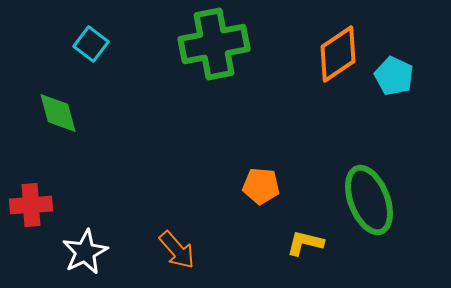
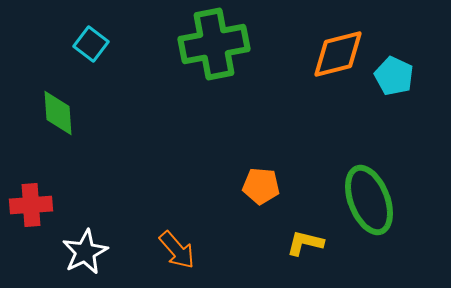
orange diamond: rotated 20 degrees clockwise
green diamond: rotated 12 degrees clockwise
